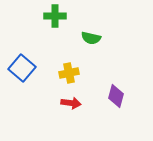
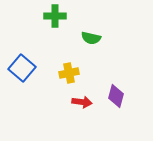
red arrow: moved 11 px right, 1 px up
